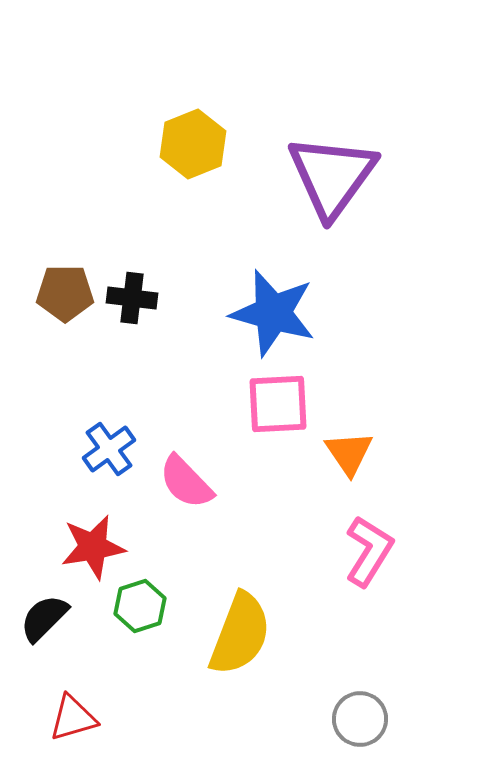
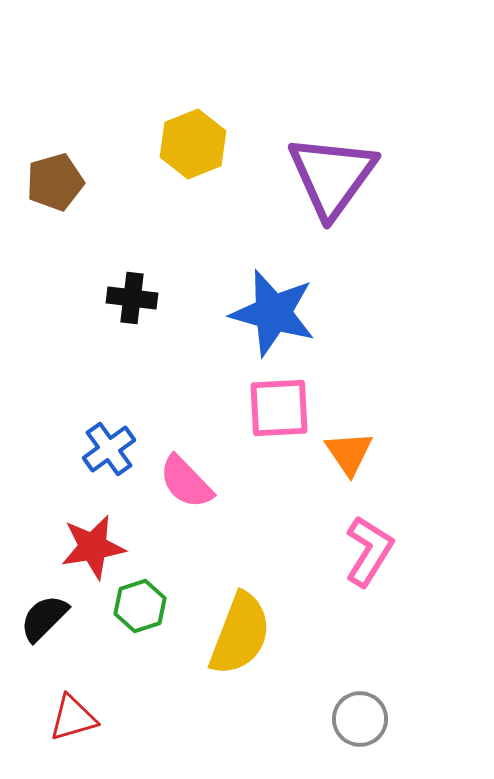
brown pentagon: moved 10 px left, 111 px up; rotated 16 degrees counterclockwise
pink square: moved 1 px right, 4 px down
